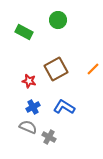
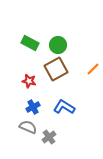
green circle: moved 25 px down
green rectangle: moved 6 px right, 11 px down
gray cross: rotated 24 degrees clockwise
